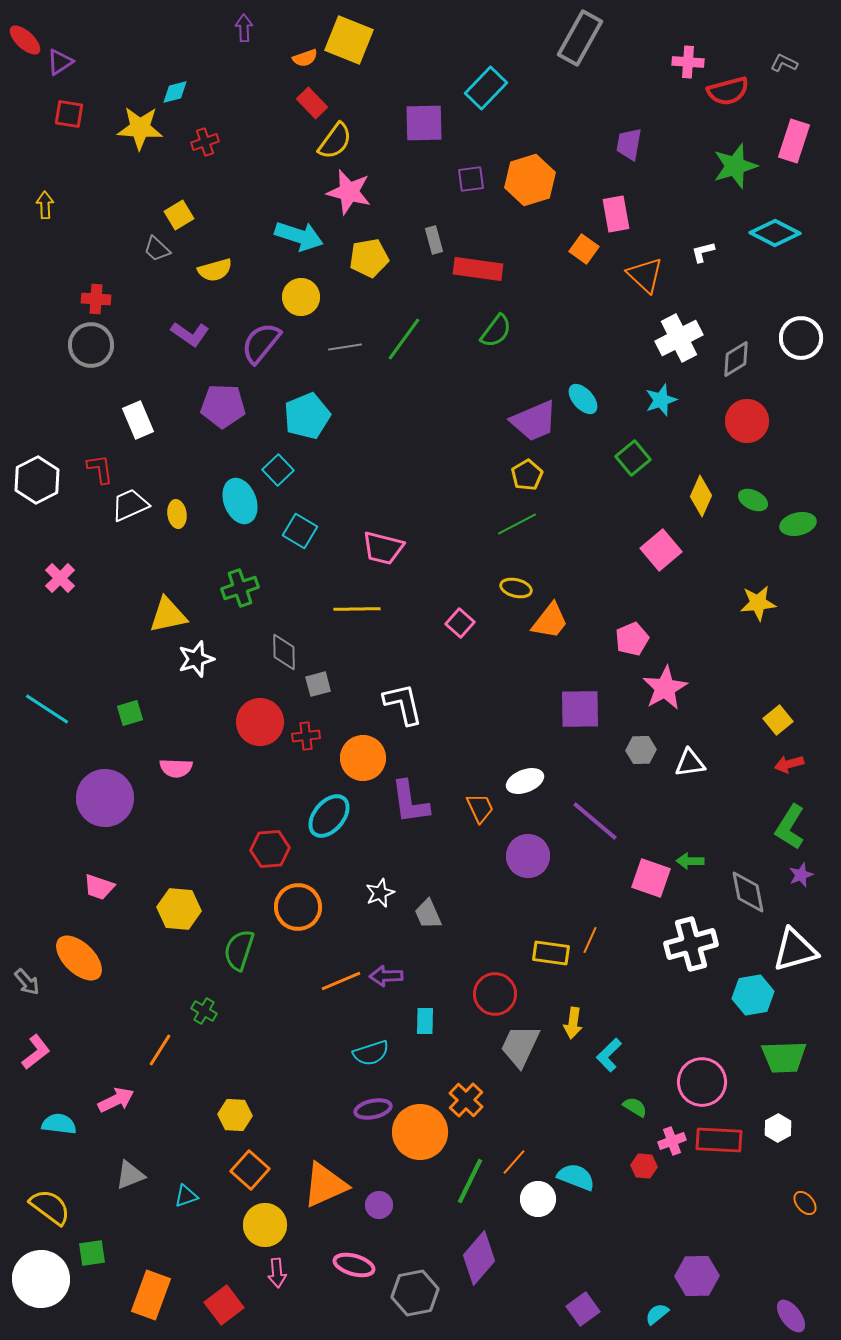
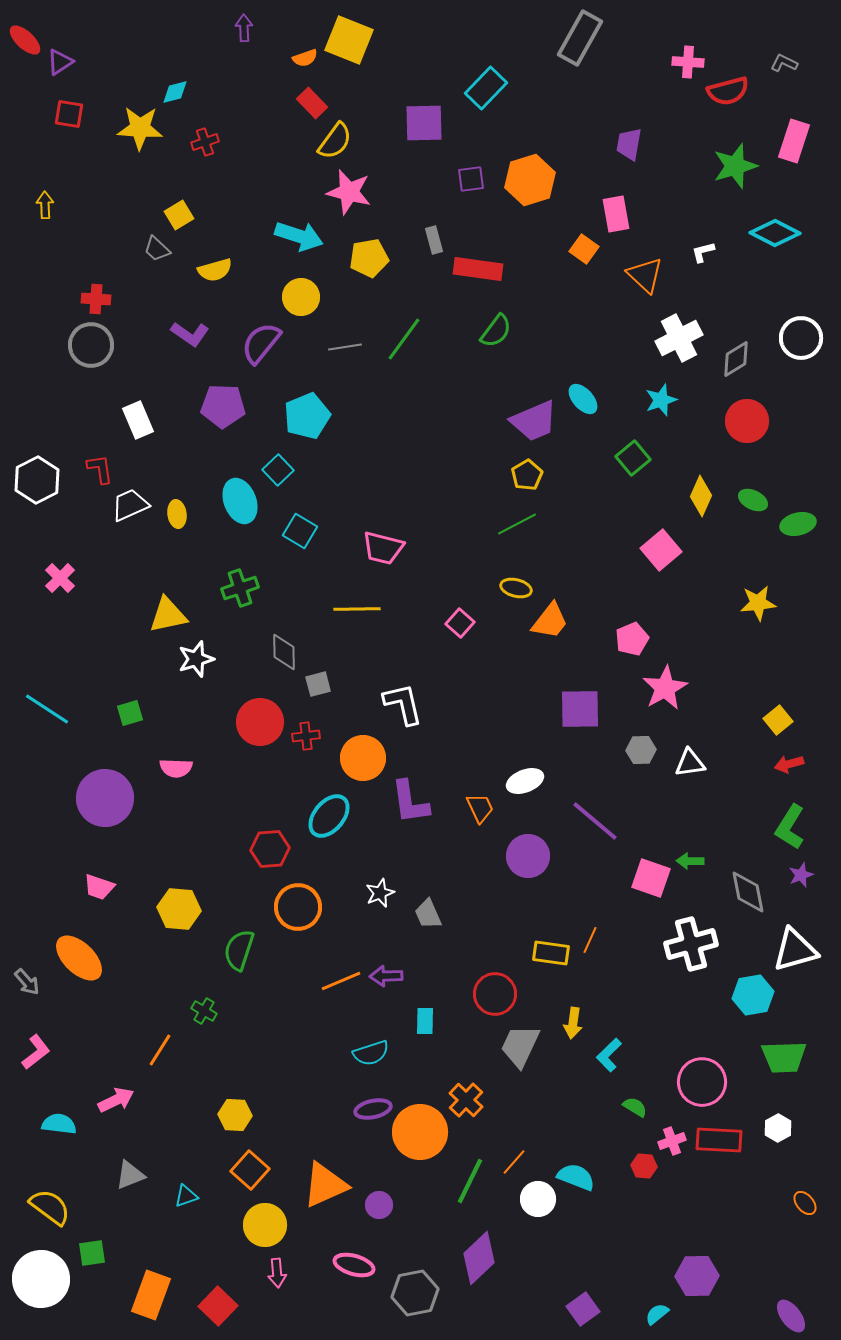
purple diamond at (479, 1258): rotated 6 degrees clockwise
red square at (224, 1305): moved 6 px left, 1 px down; rotated 9 degrees counterclockwise
